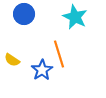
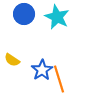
cyan star: moved 18 px left
orange line: moved 25 px down
